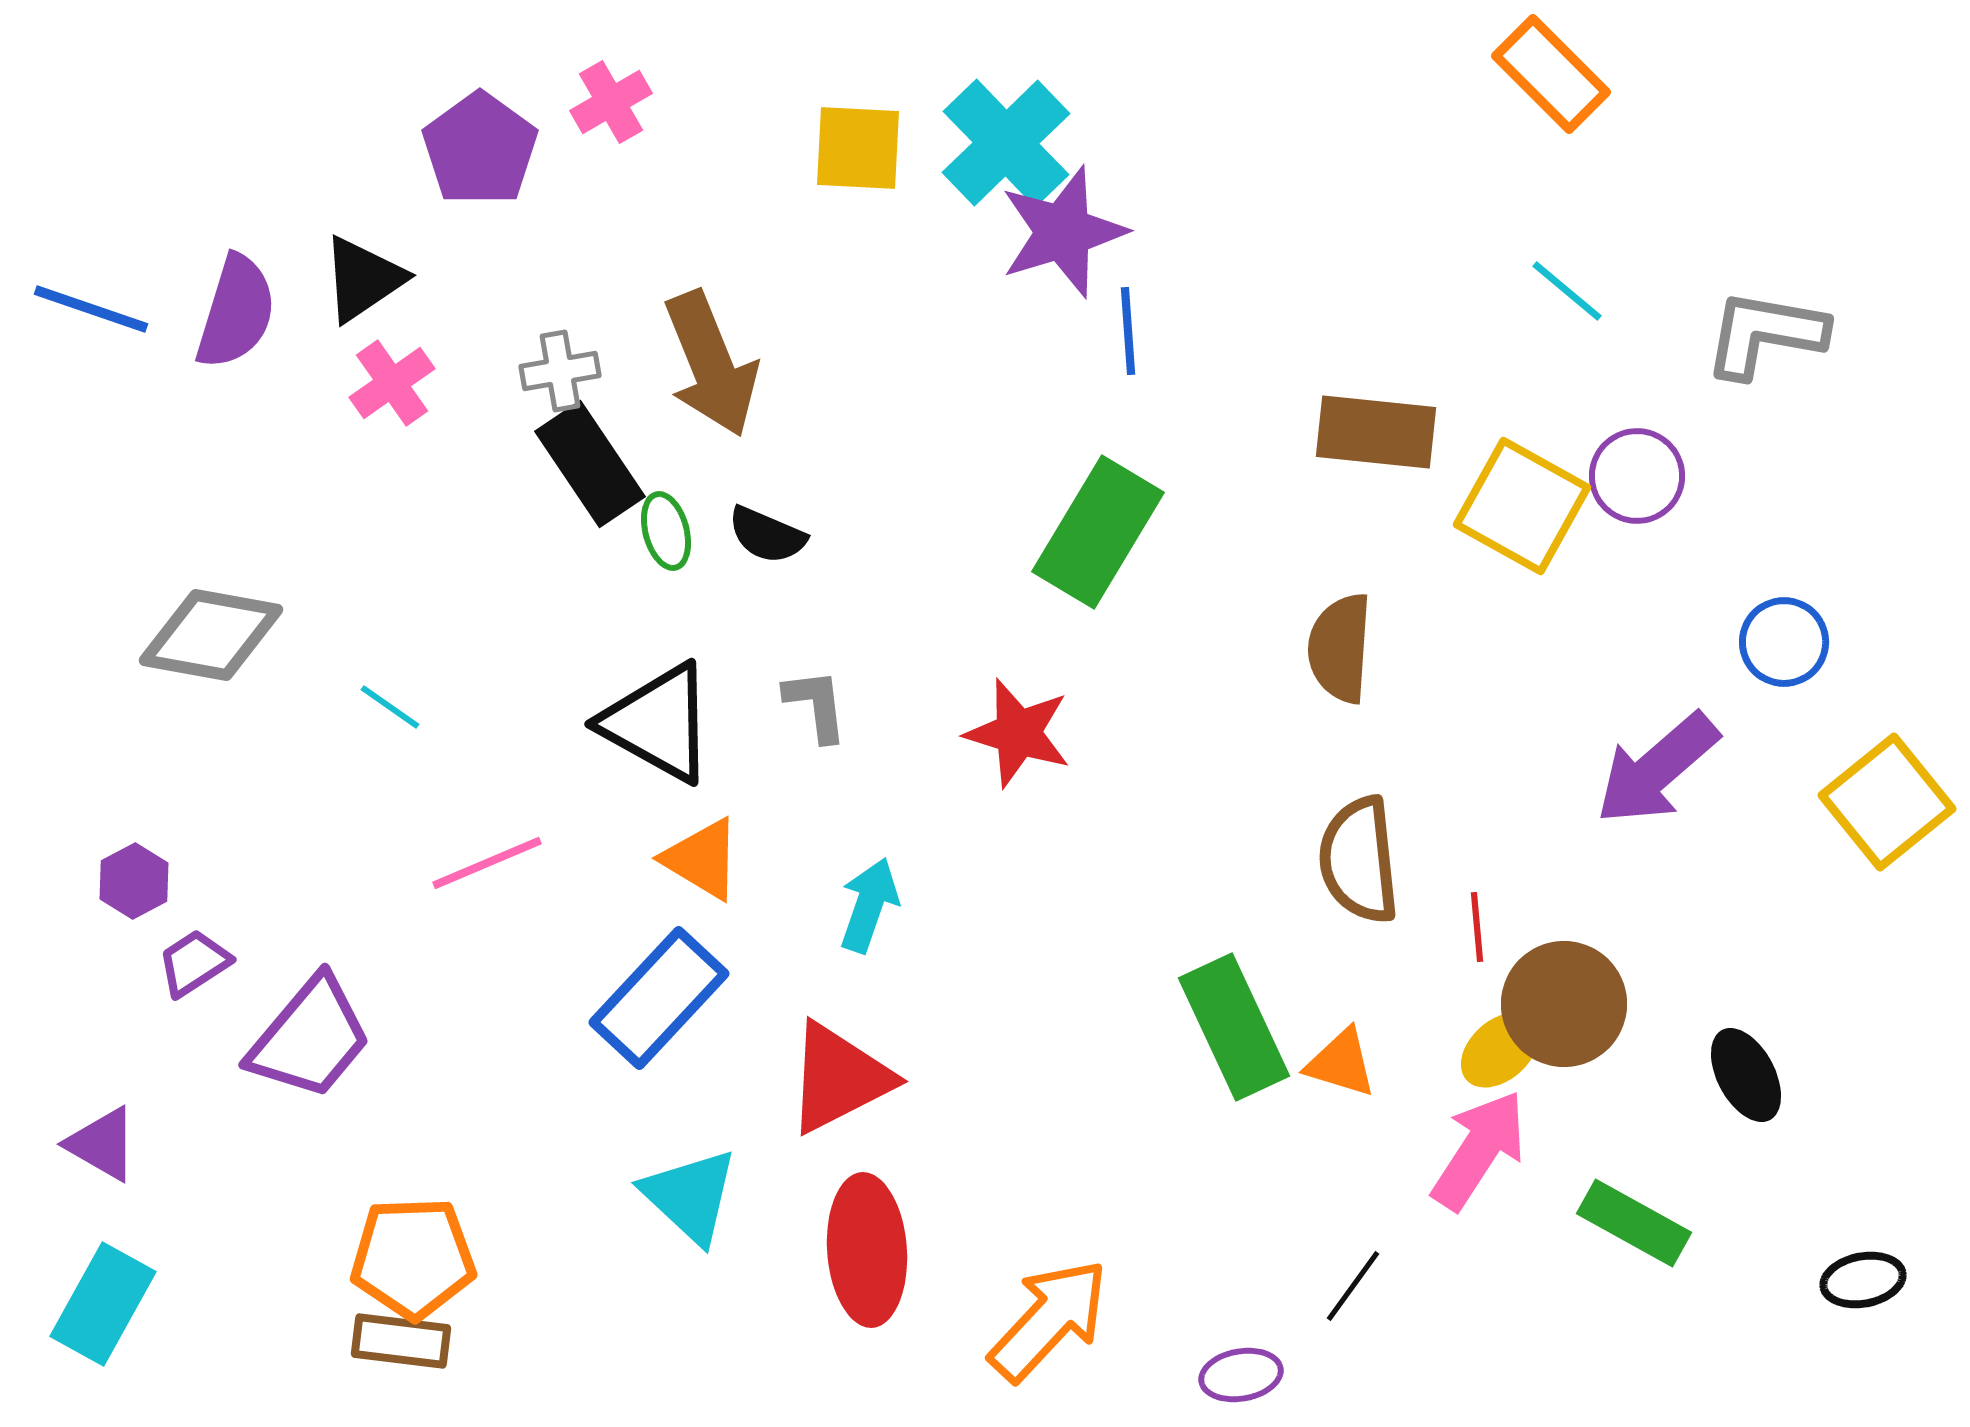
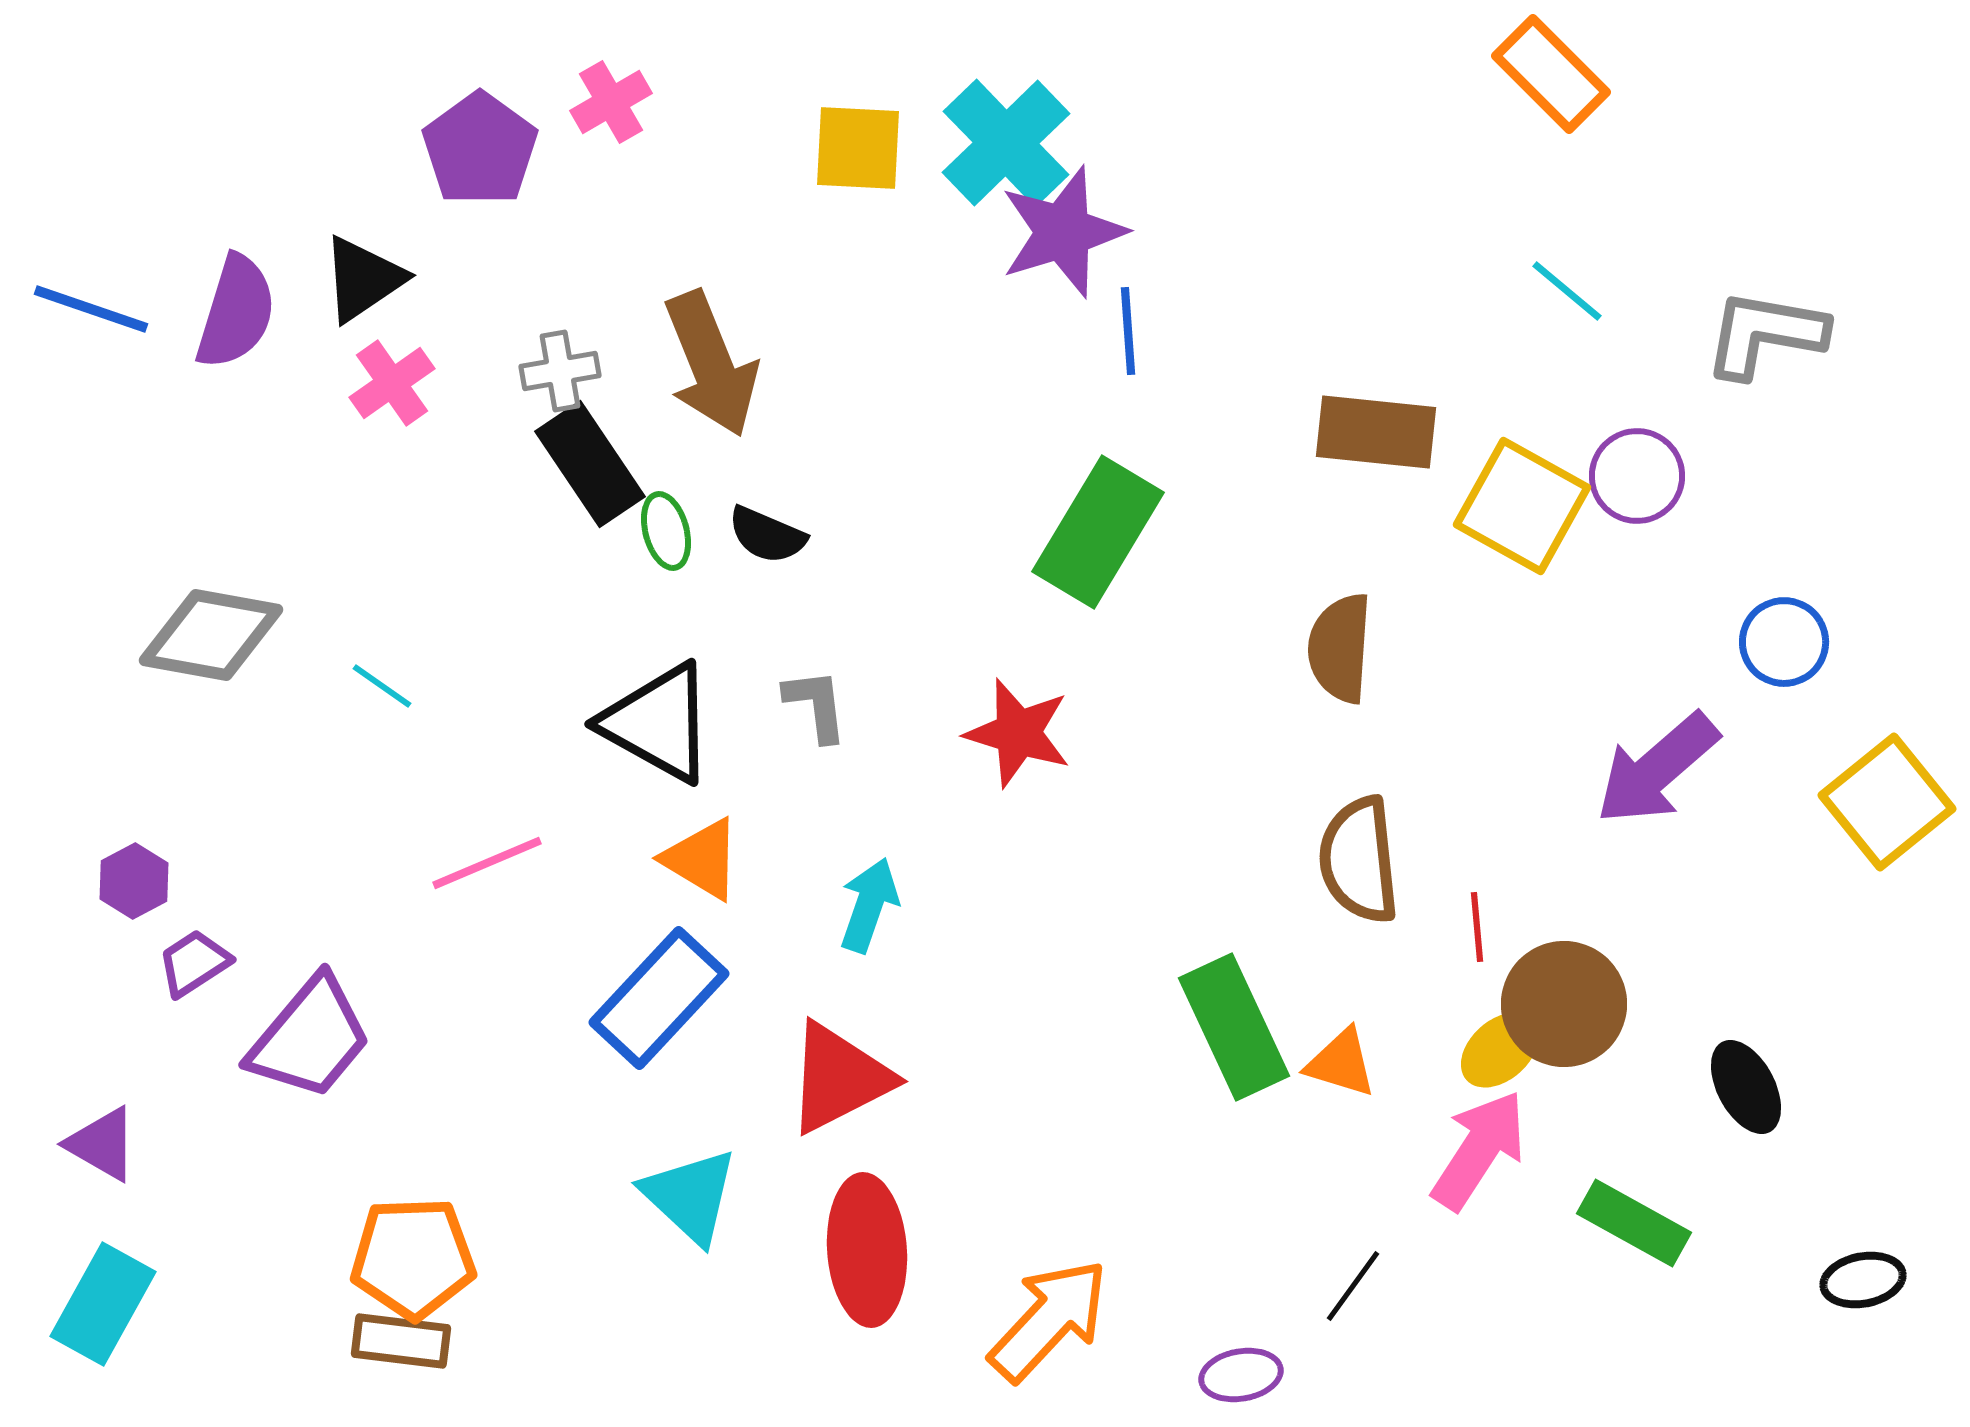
cyan line at (390, 707): moved 8 px left, 21 px up
black ellipse at (1746, 1075): moved 12 px down
